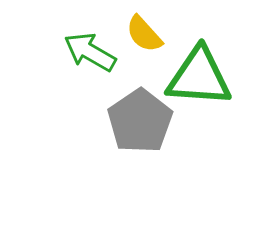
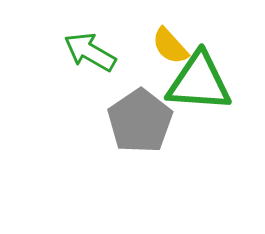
yellow semicircle: moved 26 px right, 12 px down
green triangle: moved 5 px down
